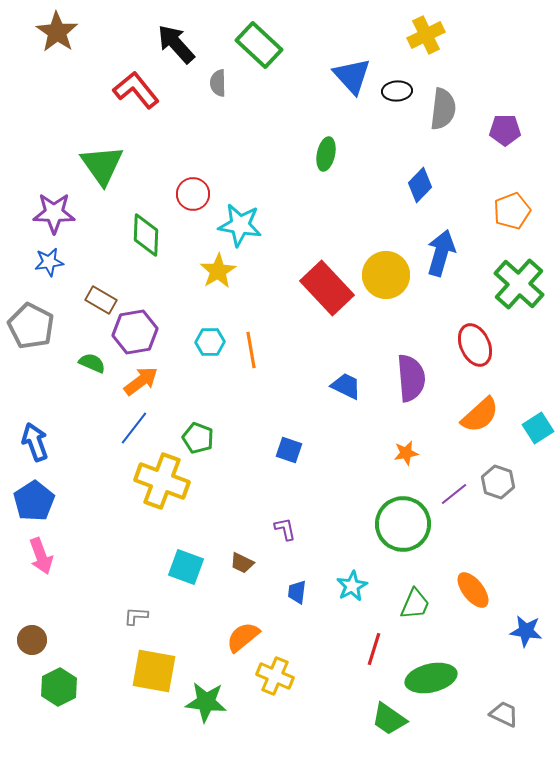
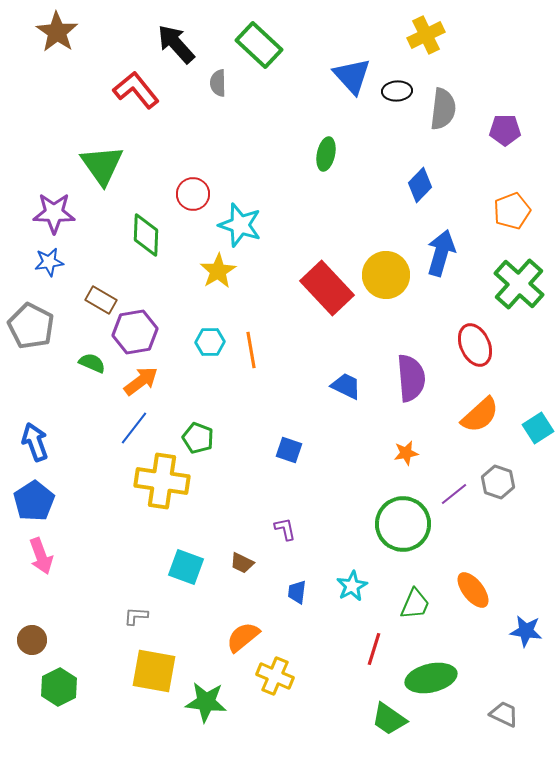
cyan star at (240, 225): rotated 9 degrees clockwise
yellow cross at (162, 481): rotated 12 degrees counterclockwise
